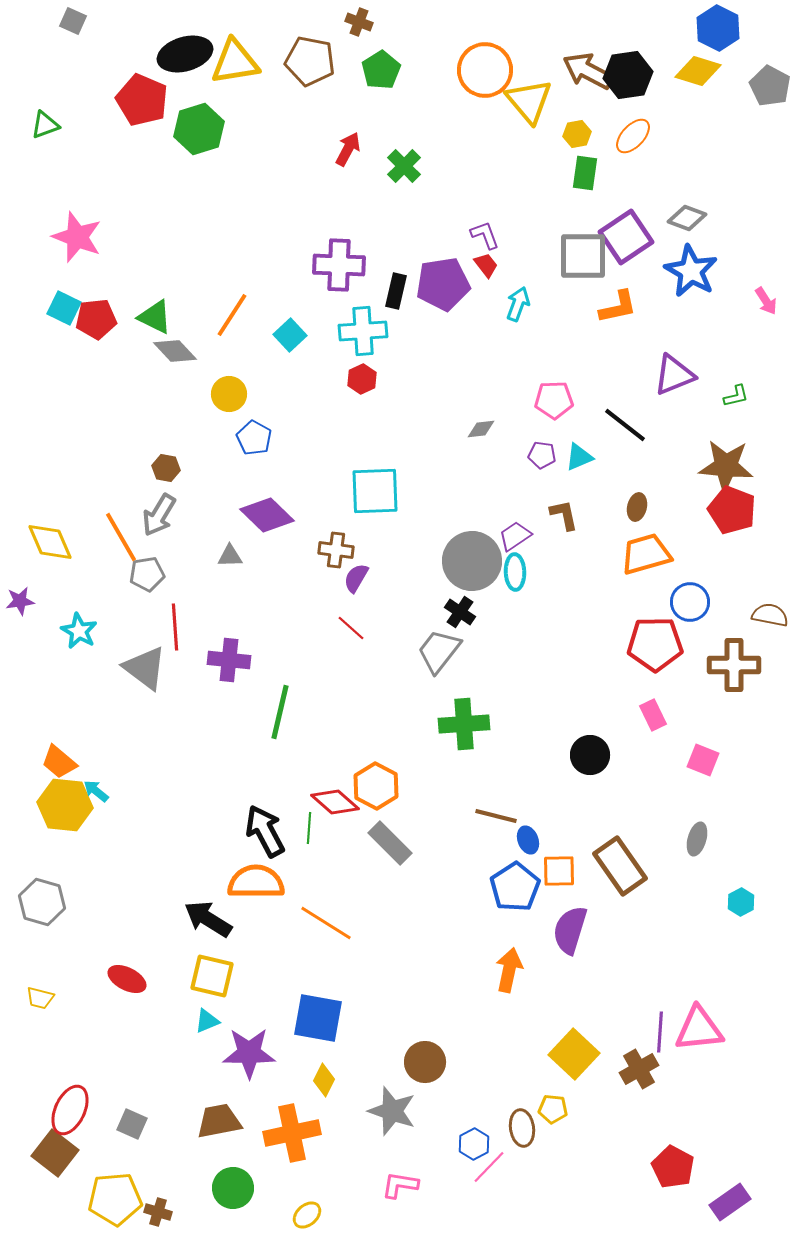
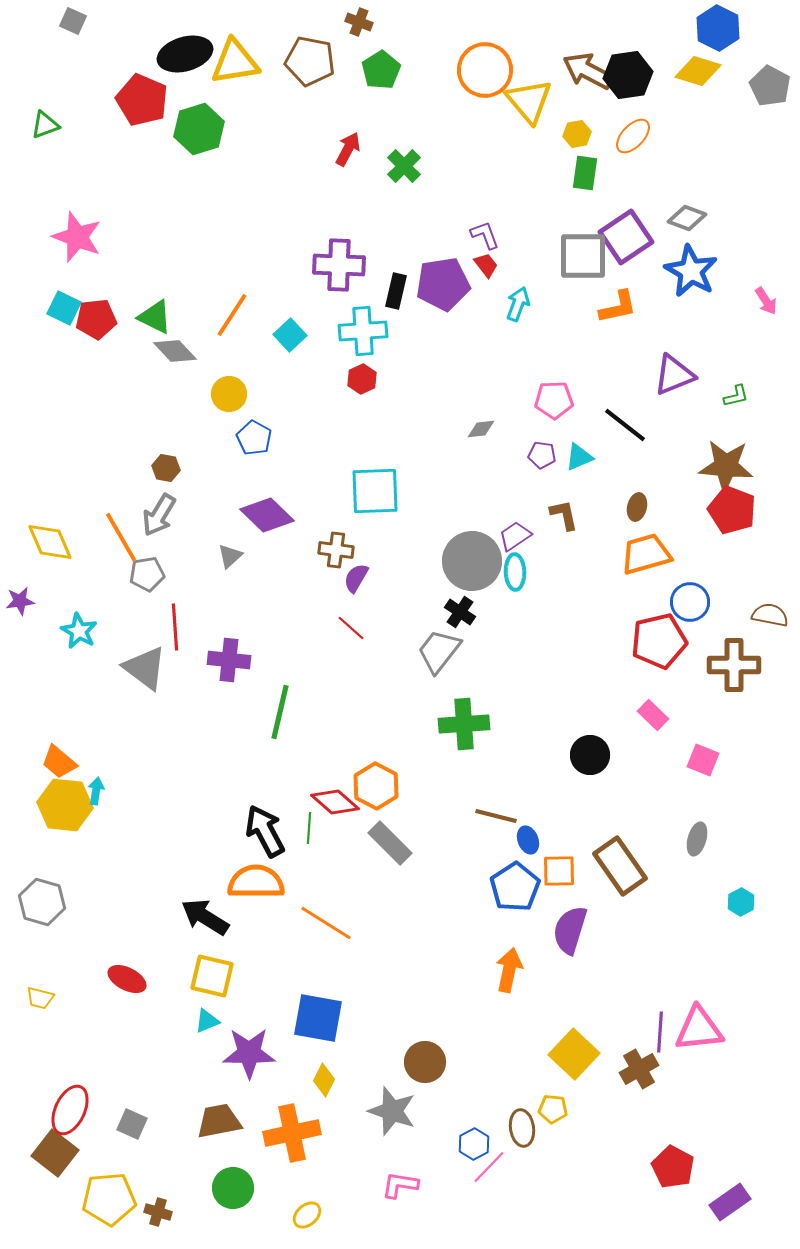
gray triangle at (230, 556): rotated 40 degrees counterclockwise
red pentagon at (655, 644): moved 4 px right, 3 px up; rotated 12 degrees counterclockwise
pink rectangle at (653, 715): rotated 20 degrees counterclockwise
cyan arrow at (96, 791): rotated 60 degrees clockwise
black arrow at (208, 919): moved 3 px left, 2 px up
yellow pentagon at (115, 1199): moved 6 px left
